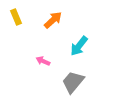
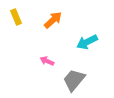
cyan arrow: moved 8 px right, 4 px up; rotated 25 degrees clockwise
pink arrow: moved 4 px right
gray trapezoid: moved 1 px right, 2 px up
